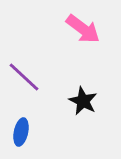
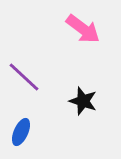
black star: rotated 8 degrees counterclockwise
blue ellipse: rotated 12 degrees clockwise
